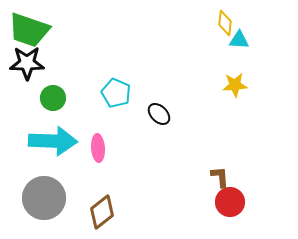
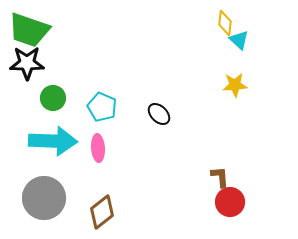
cyan triangle: rotated 40 degrees clockwise
cyan pentagon: moved 14 px left, 14 px down
